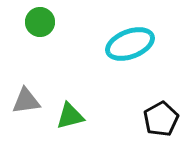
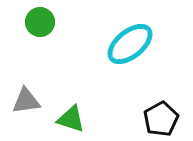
cyan ellipse: rotated 18 degrees counterclockwise
green triangle: moved 1 px right, 3 px down; rotated 32 degrees clockwise
